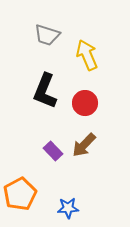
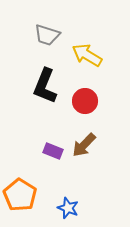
yellow arrow: rotated 36 degrees counterclockwise
black L-shape: moved 5 px up
red circle: moved 2 px up
purple rectangle: rotated 24 degrees counterclockwise
orange pentagon: moved 1 px down; rotated 12 degrees counterclockwise
blue star: rotated 25 degrees clockwise
